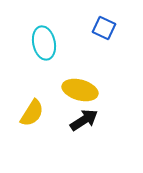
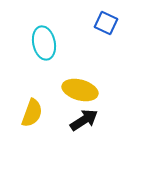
blue square: moved 2 px right, 5 px up
yellow semicircle: rotated 12 degrees counterclockwise
